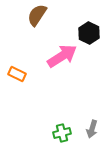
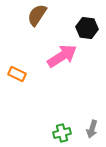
black hexagon: moved 2 px left, 5 px up; rotated 20 degrees counterclockwise
